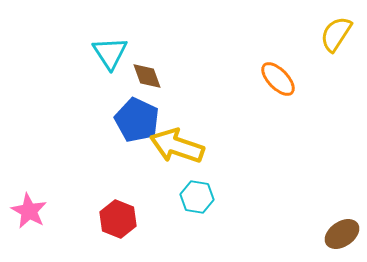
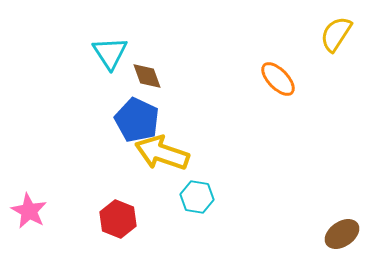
yellow arrow: moved 15 px left, 7 px down
